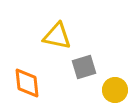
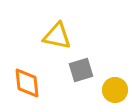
gray square: moved 3 px left, 3 px down
